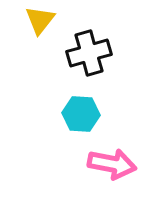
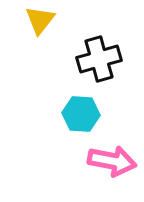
black cross: moved 10 px right, 6 px down
pink arrow: moved 3 px up
